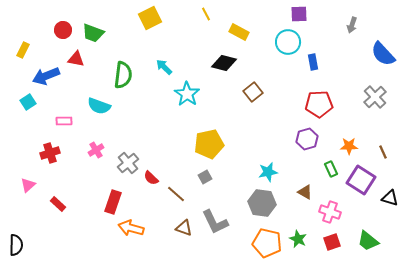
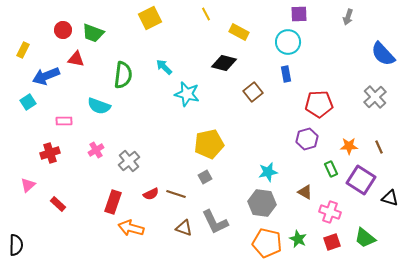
gray arrow at (352, 25): moved 4 px left, 8 px up
blue rectangle at (313, 62): moved 27 px left, 12 px down
cyan star at (187, 94): rotated 20 degrees counterclockwise
brown line at (383, 152): moved 4 px left, 5 px up
gray cross at (128, 163): moved 1 px right, 2 px up
red semicircle at (151, 178): moved 16 px down; rotated 70 degrees counterclockwise
brown line at (176, 194): rotated 24 degrees counterclockwise
green trapezoid at (368, 241): moved 3 px left, 3 px up
